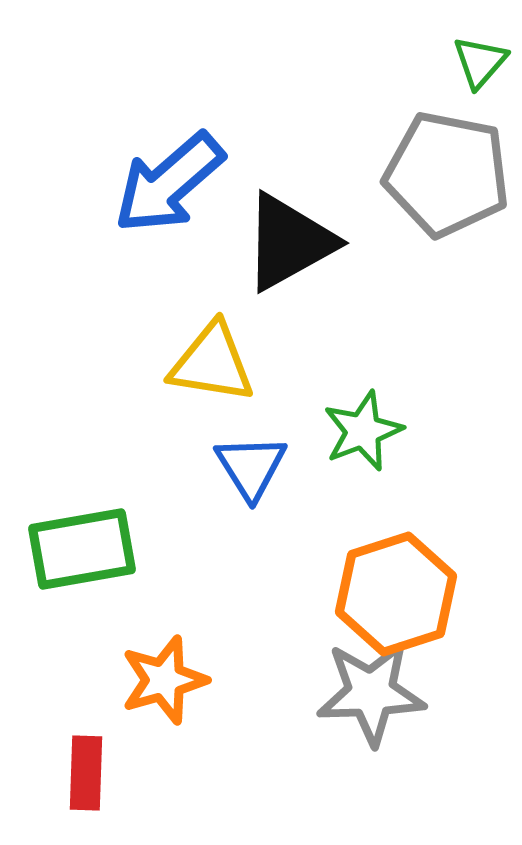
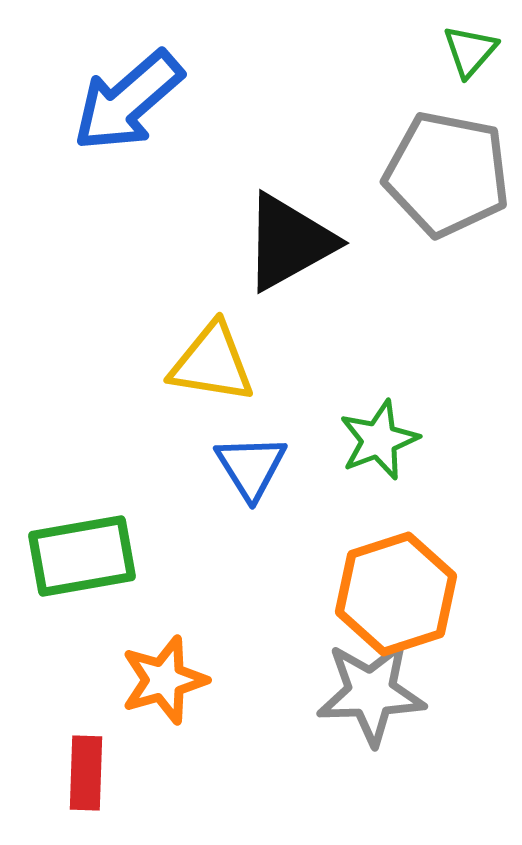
green triangle: moved 10 px left, 11 px up
blue arrow: moved 41 px left, 82 px up
green star: moved 16 px right, 9 px down
green rectangle: moved 7 px down
